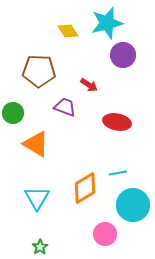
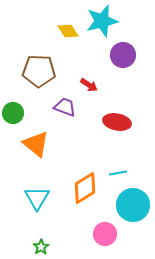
cyan star: moved 5 px left, 2 px up
orange triangle: rotated 8 degrees clockwise
green star: moved 1 px right
